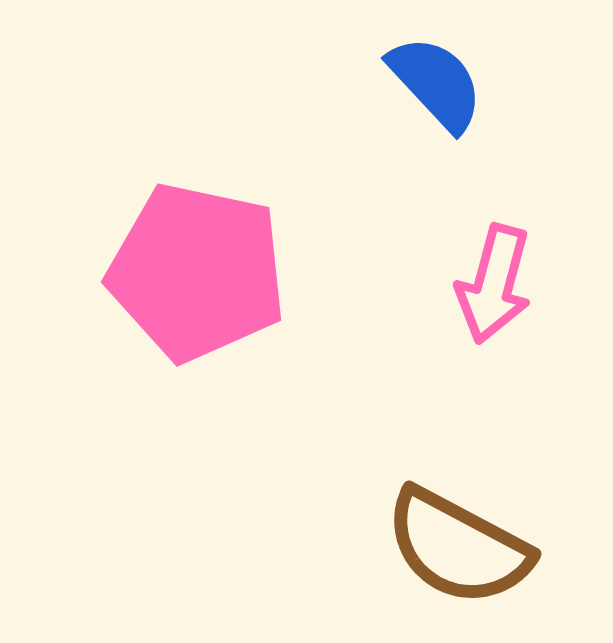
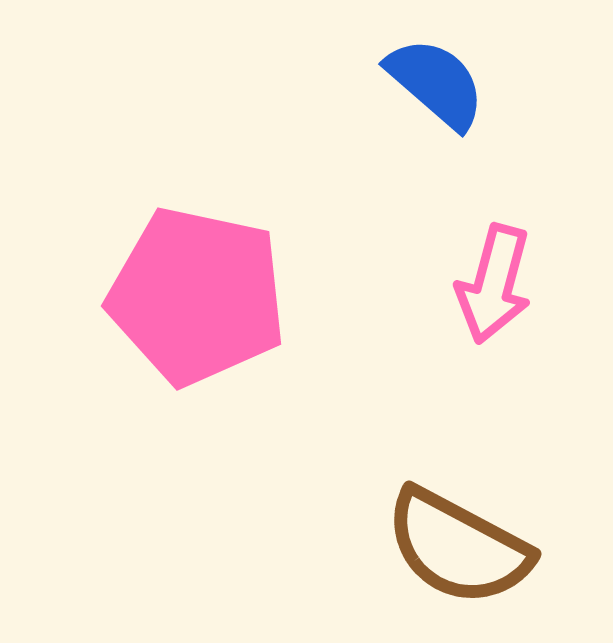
blue semicircle: rotated 6 degrees counterclockwise
pink pentagon: moved 24 px down
